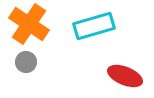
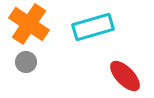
cyan rectangle: moved 1 px left, 1 px down
red ellipse: rotated 24 degrees clockwise
